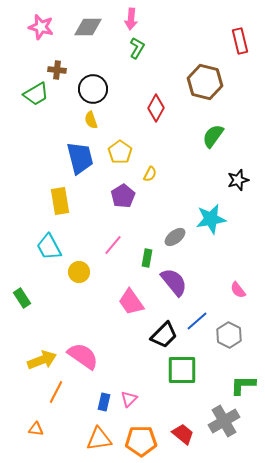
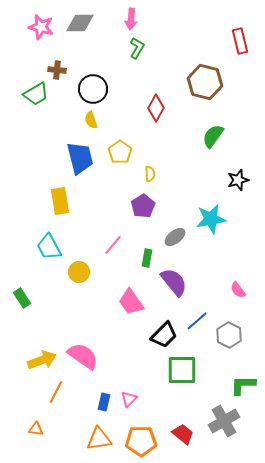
gray diamond at (88, 27): moved 8 px left, 4 px up
yellow semicircle at (150, 174): rotated 28 degrees counterclockwise
purple pentagon at (123, 196): moved 20 px right, 10 px down
